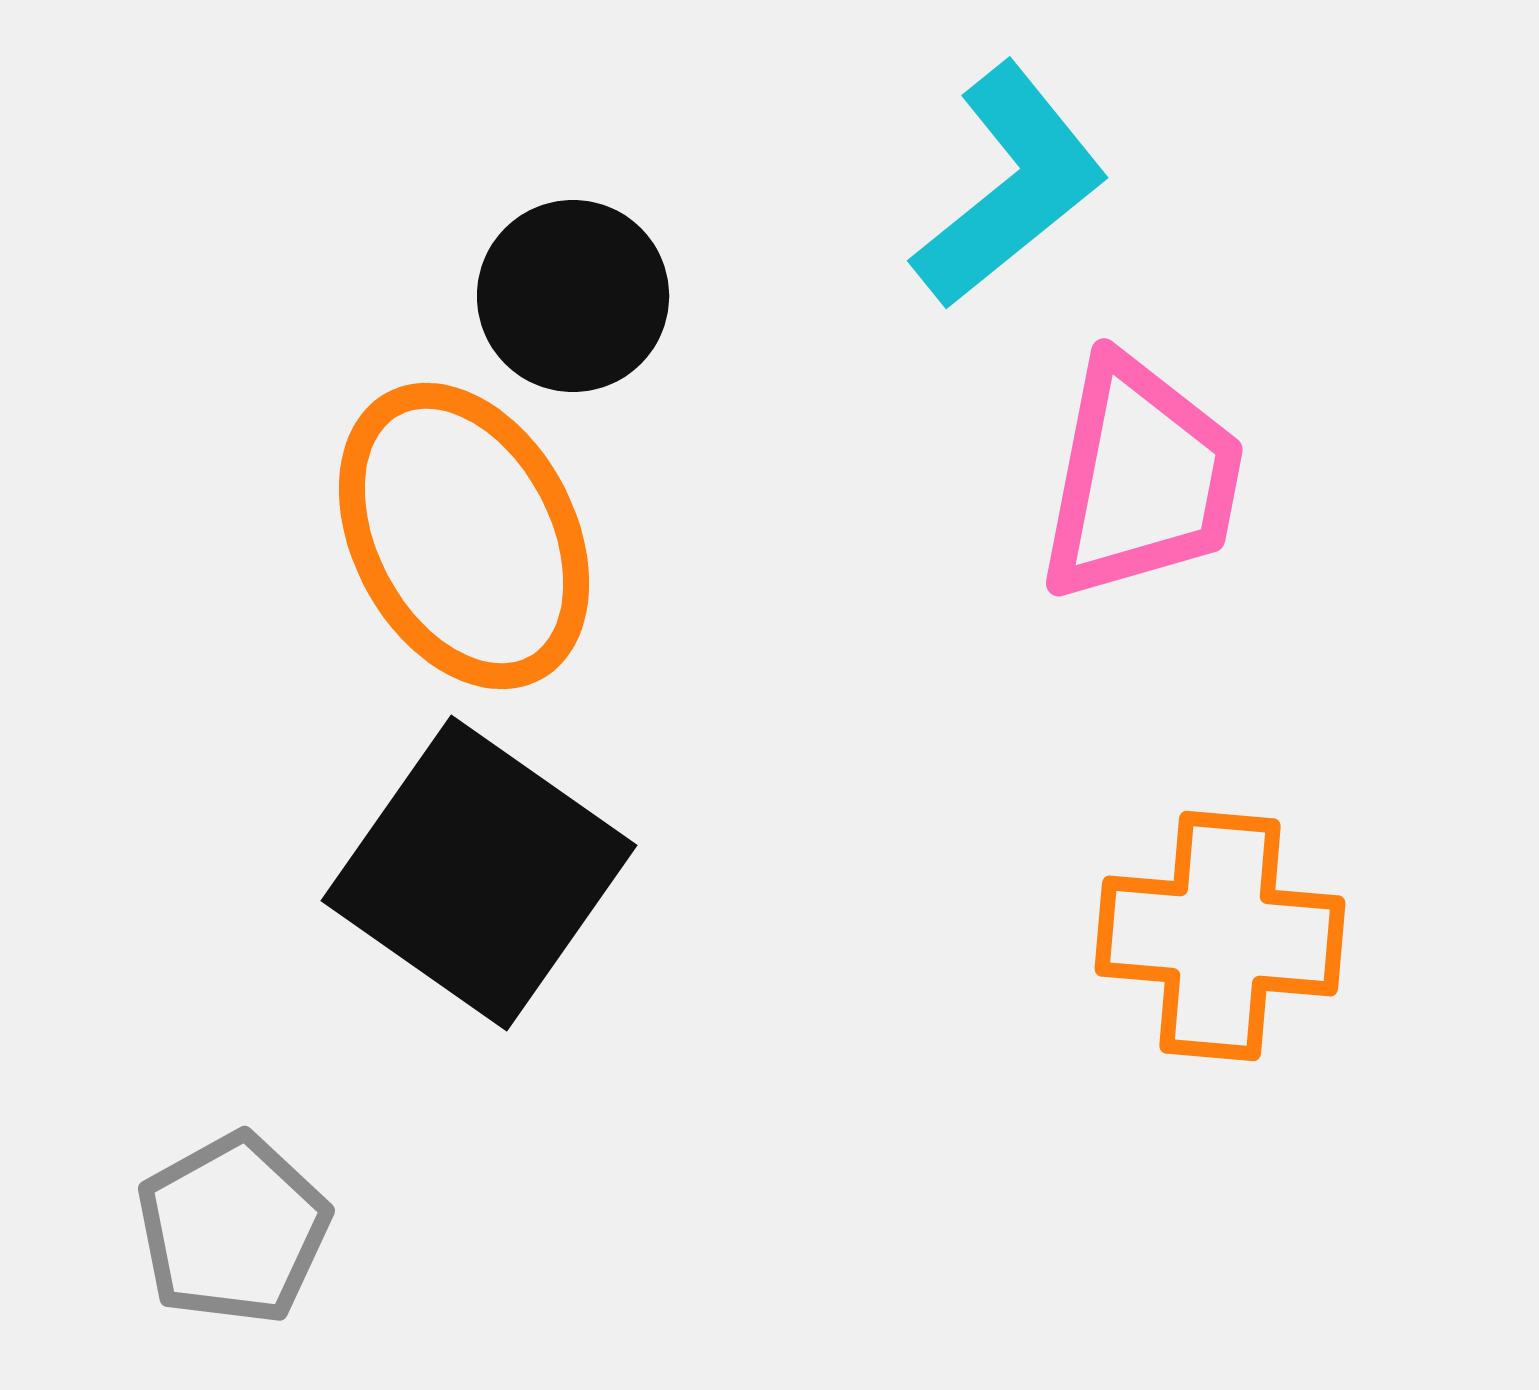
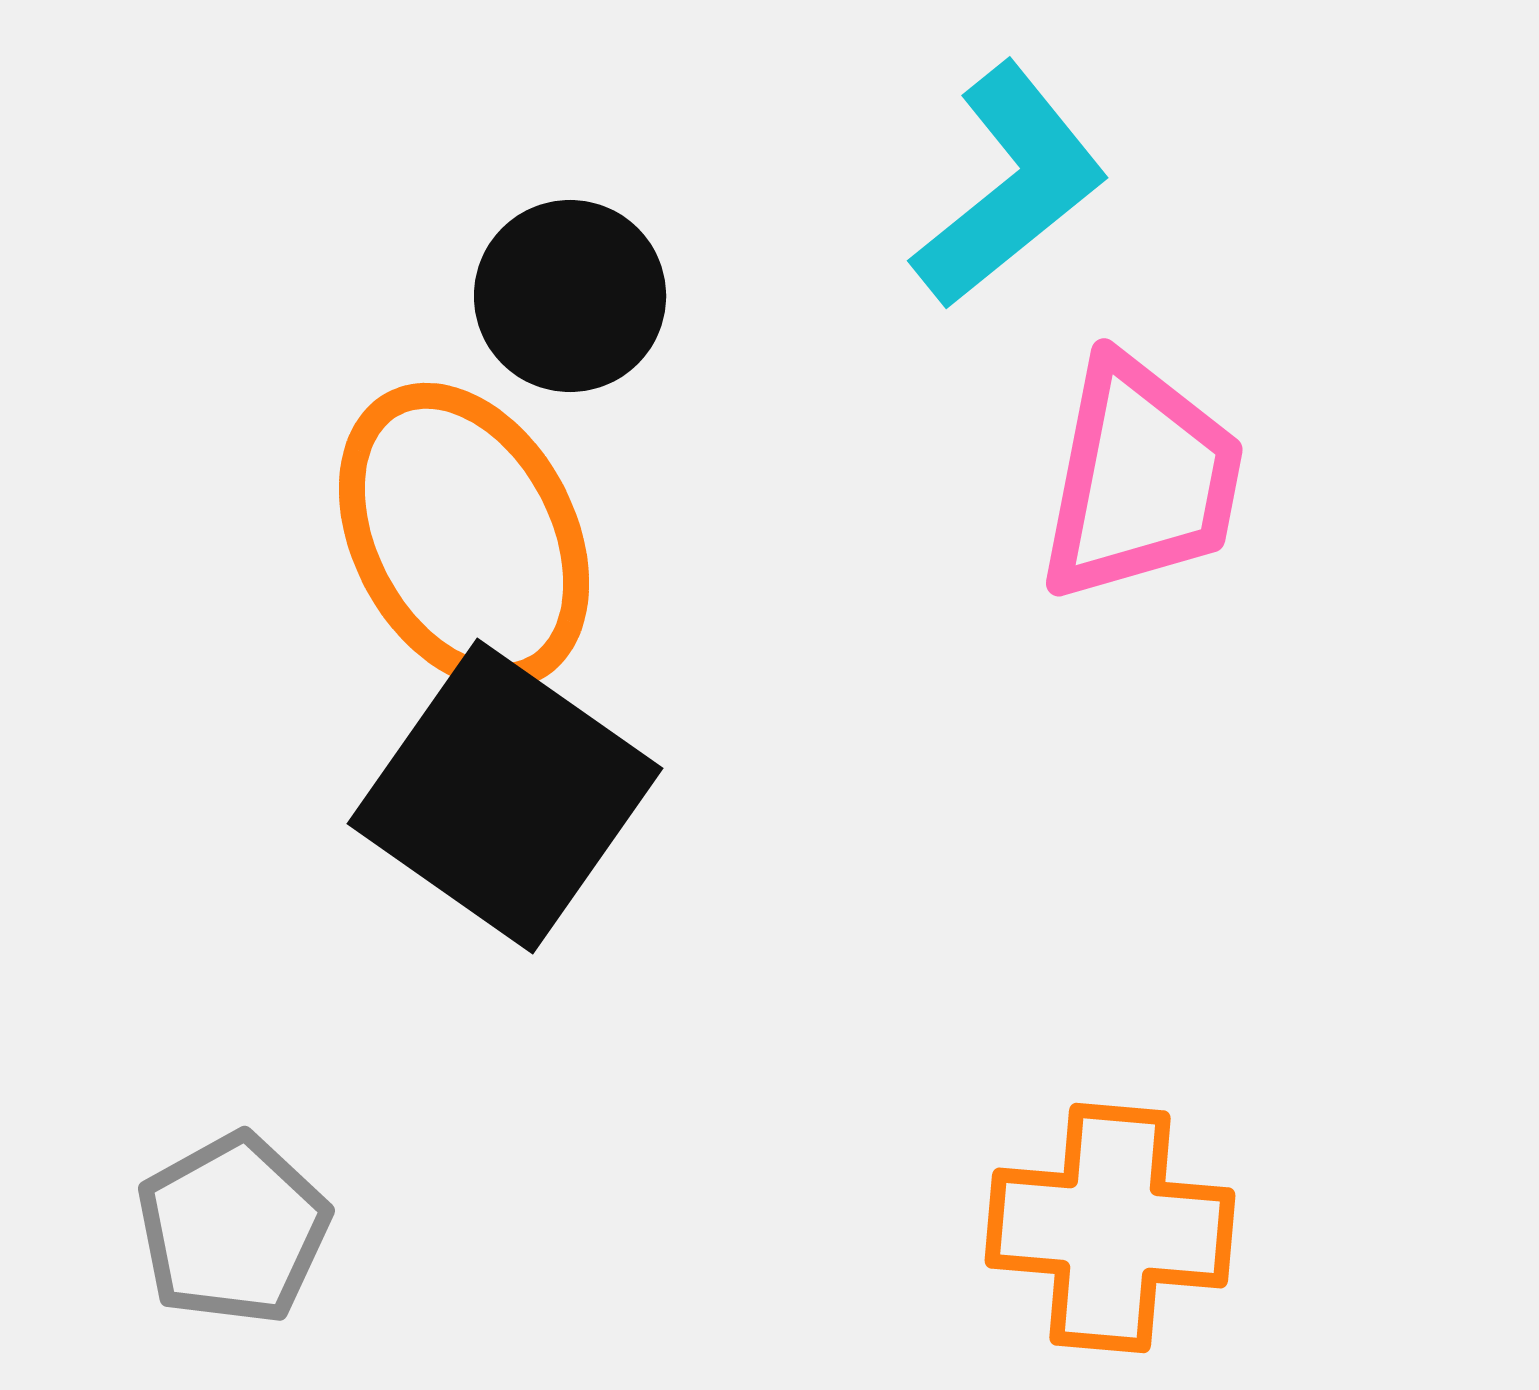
black circle: moved 3 px left
black square: moved 26 px right, 77 px up
orange cross: moved 110 px left, 292 px down
